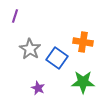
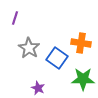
purple line: moved 2 px down
orange cross: moved 2 px left, 1 px down
gray star: moved 1 px left, 1 px up
green star: moved 3 px up
